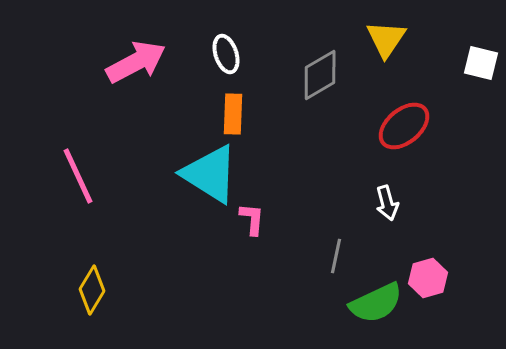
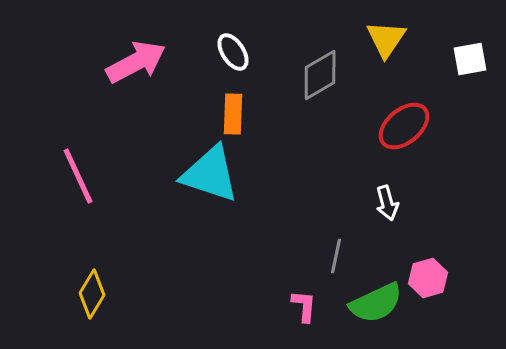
white ellipse: moved 7 px right, 2 px up; rotated 15 degrees counterclockwise
white square: moved 11 px left, 4 px up; rotated 24 degrees counterclockwise
cyan triangle: rotated 14 degrees counterclockwise
pink L-shape: moved 52 px right, 87 px down
yellow diamond: moved 4 px down
